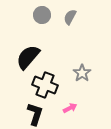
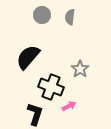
gray semicircle: rotated 21 degrees counterclockwise
gray star: moved 2 px left, 4 px up
black cross: moved 6 px right, 2 px down
pink arrow: moved 1 px left, 2 px up
